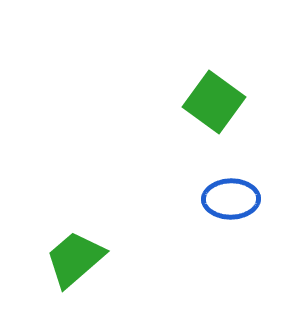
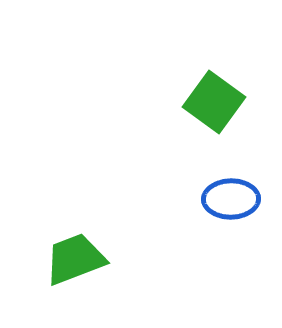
green trapezoid: rotated 20 degrees clockwise
